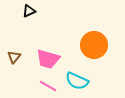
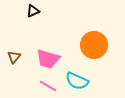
black triangle: moved 4 px right
